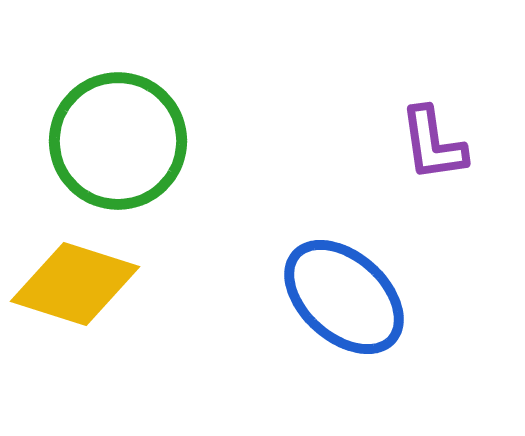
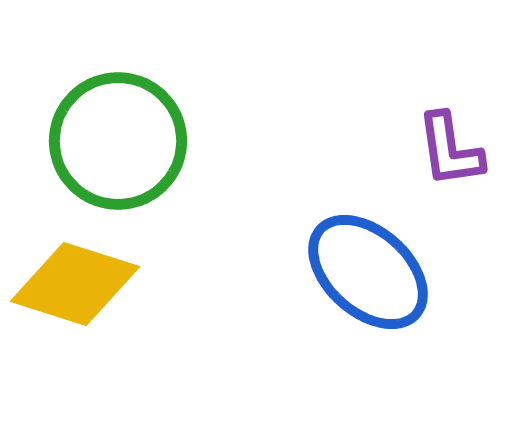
purple L-shape: moved 17 px right, 6 px down
blue ellipse: moved 24 px right, 25 px up
